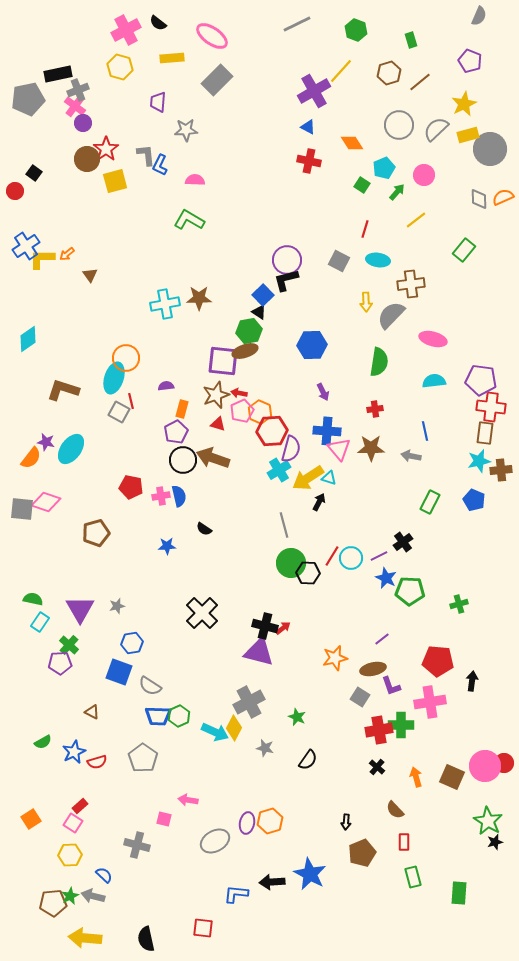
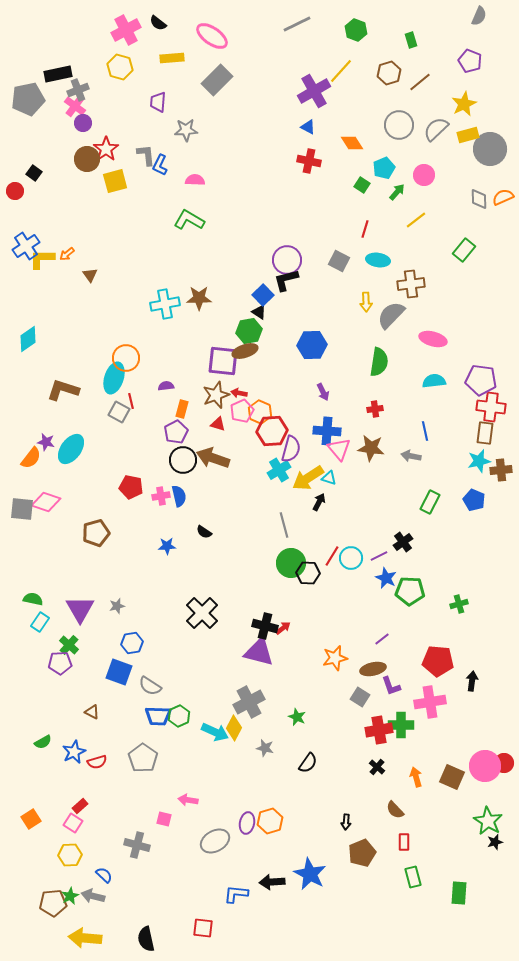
brown star at (371, 448): rotated 8 degrees clockwise
black semicircle at (204, 529): moved 3 px down
black semicircle at (308, 760): moved 3 px down
